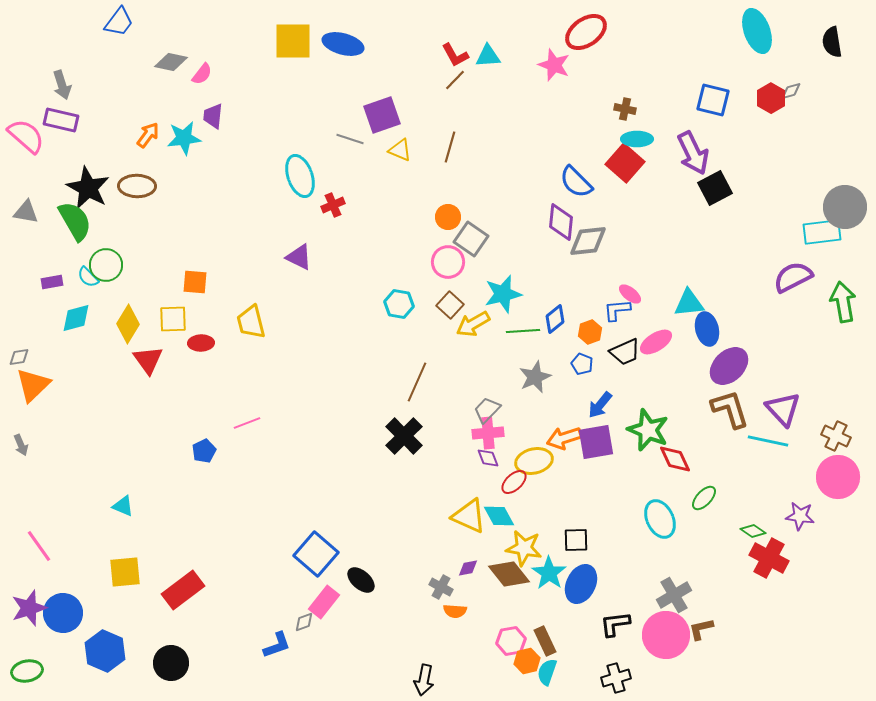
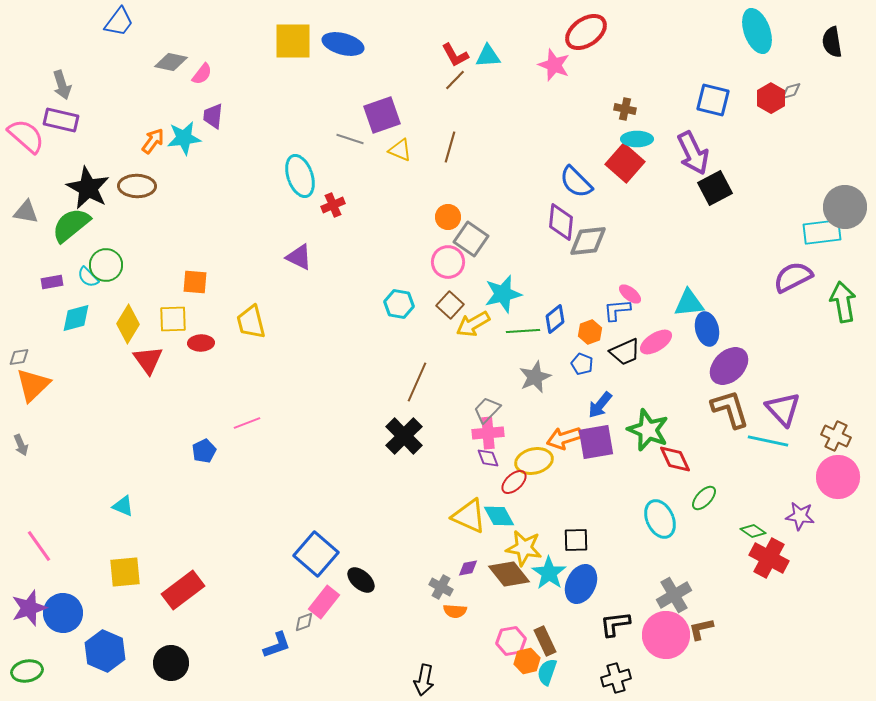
orange arrow at (148, 135): moved 5 px right, 6 px down
green semicircle at (75, 221): moved 4 px left, 4 px down; rotated 99 degrees counterclockwise
